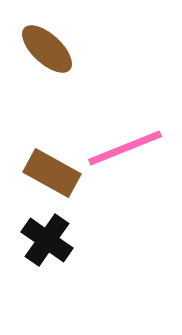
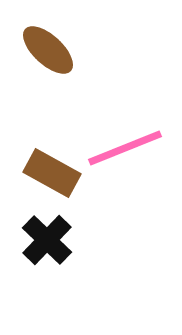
brown ellipse: moved 1 px right, 1 px down
black cross: rotated 9 degrees clockwise
